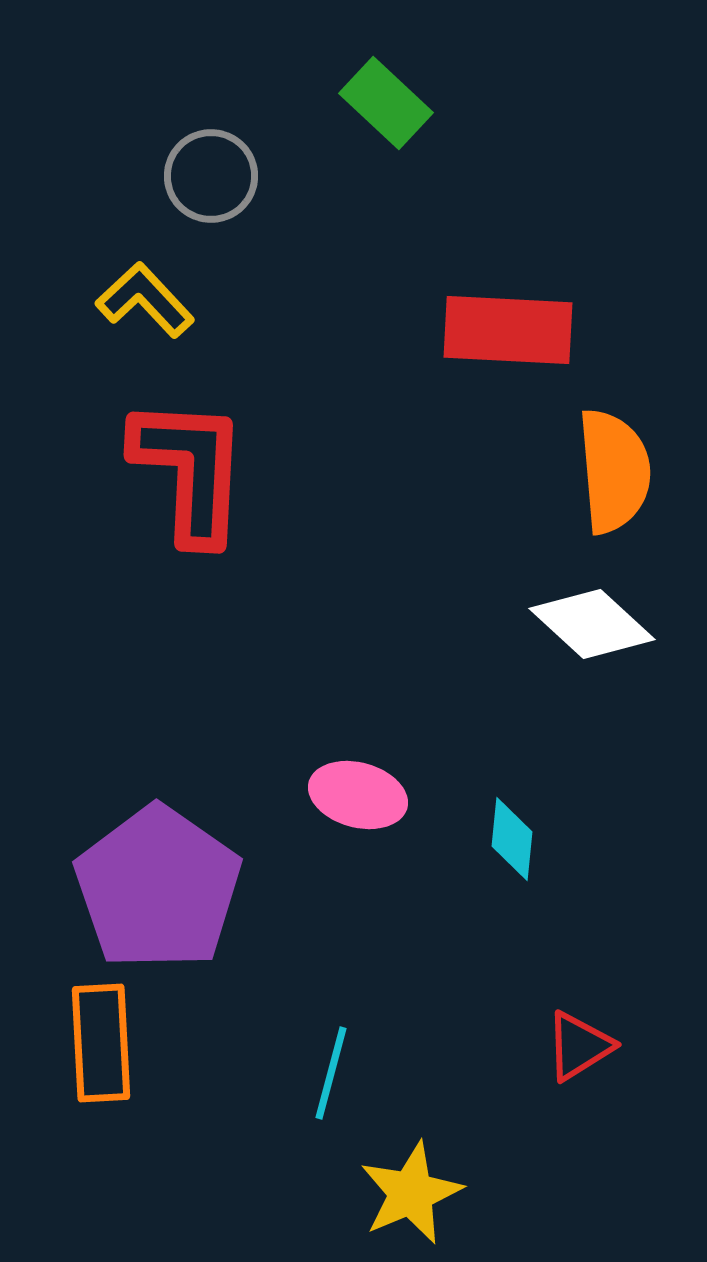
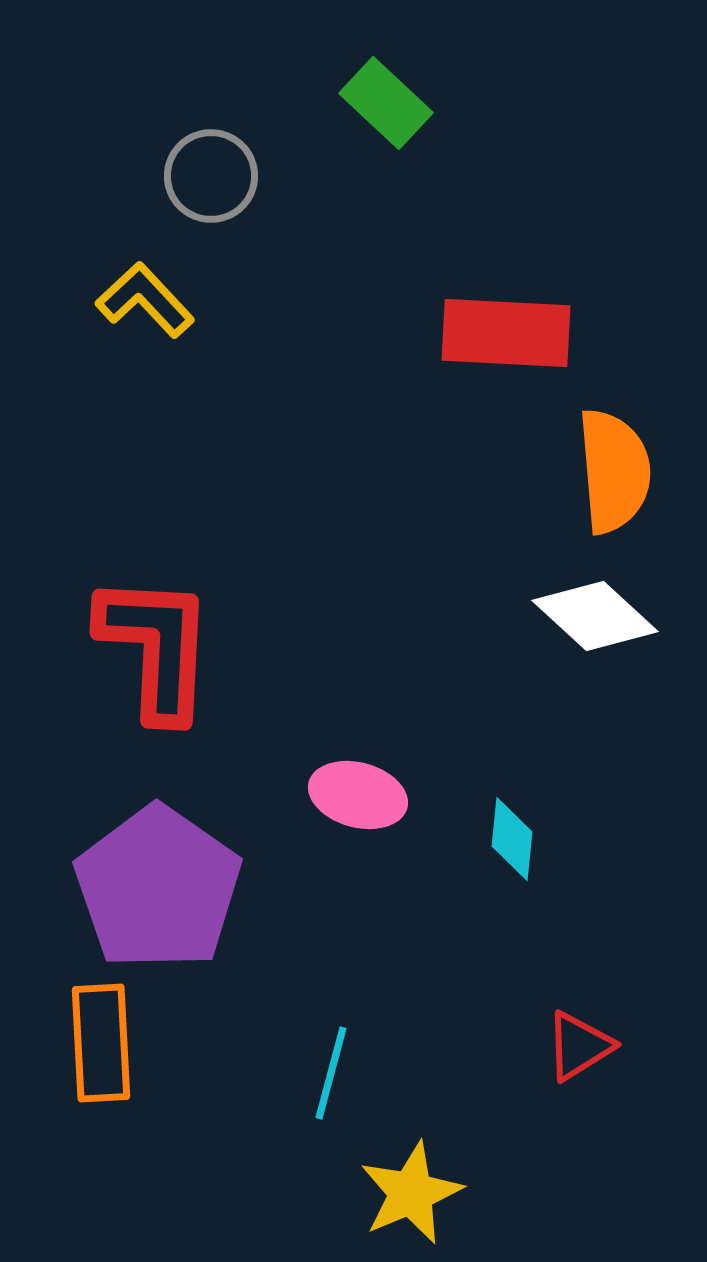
red rectangle: moved 2 px left, 3 px down
red L-shape: moved 34 px left, 177 px down
white diamond: moved 3 px right, 8 px up
